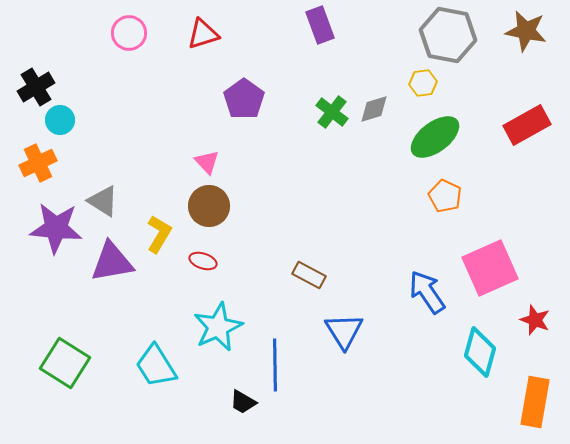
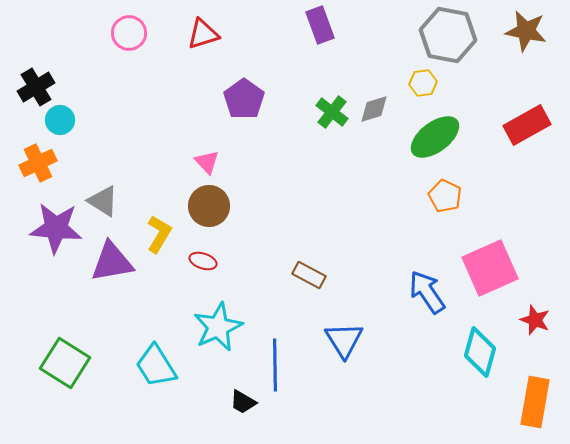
blue triangle: moved 9 px down
